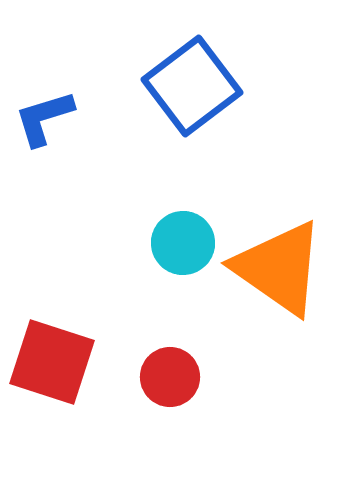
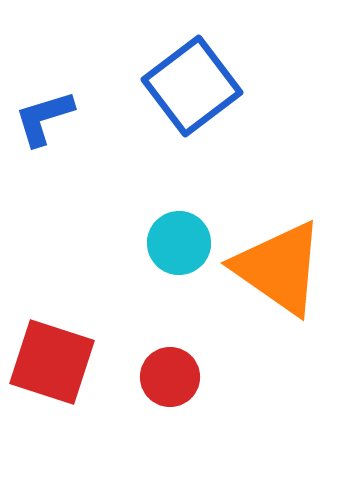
cyan circle: moved 4 px left
